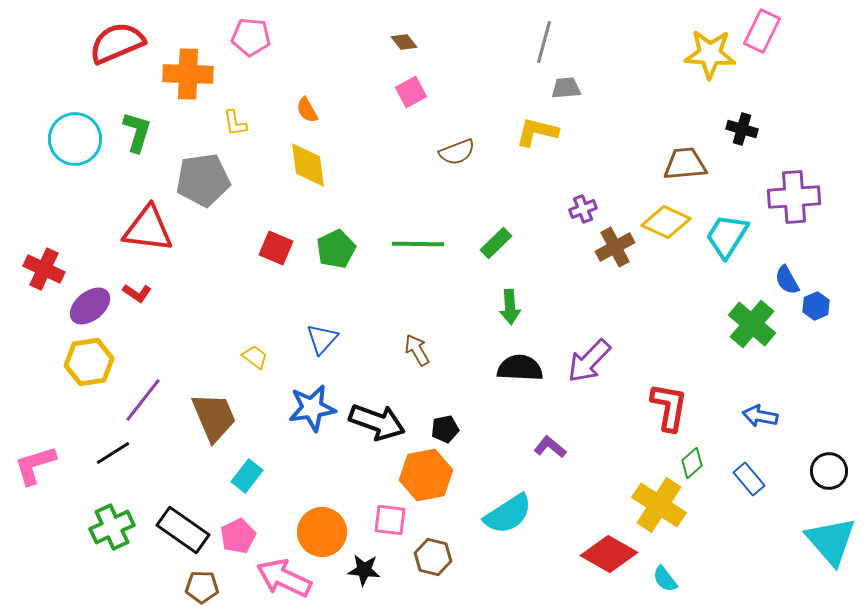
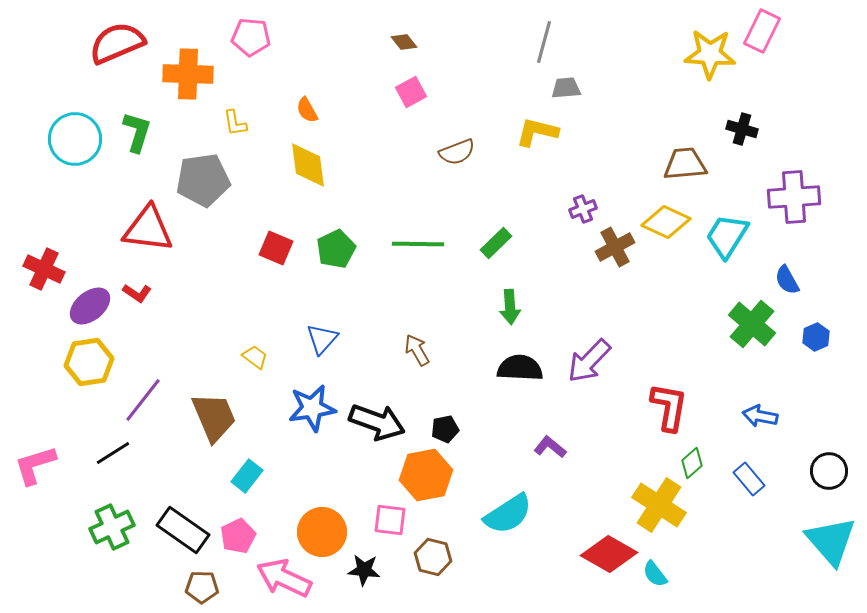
blue hexagon at (816, 306): moved 31 px down
cyan semicircle at (665, 579): moved 10 px left, 5 px up
